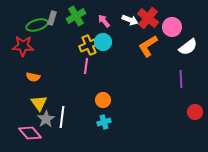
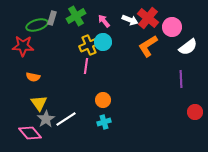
white line: moved 4 px right, 2 px down; rotated 50 degrees clockwise
